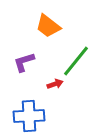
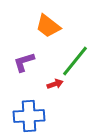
green line: moved 1 px left
